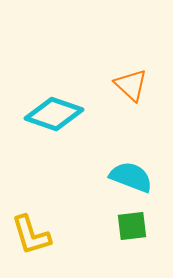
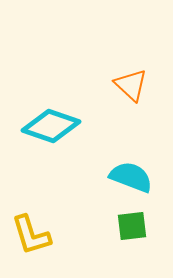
cyan diamond: moved 3 px left, 12 px down
